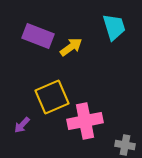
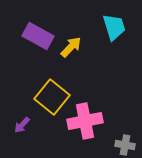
purple rectangle: rotated 8 degrees clockwise
yellow arrow: rotated 10 degrees counterclockwise
yellow square: rotated 28 degrees counterclockwise
